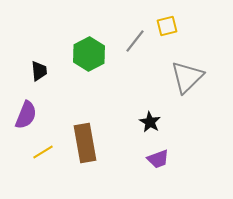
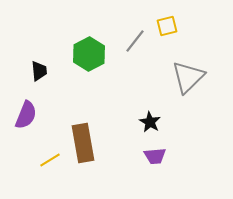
gray triangle: moved 1 px right
brown rectangle: moved 2 px left
yellow line: moved 7 px right, 8 px down
purple trapezoid: moved 3 px left, 3 px up; rotated 15 degrees clockwise
